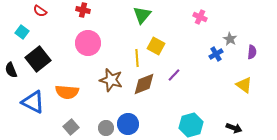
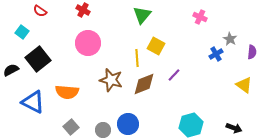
red cross: rotated 16 degrees clockwise
black semicircle: rotated 84 degrees clockwise
gray circle: moved 3 px left, 2 px down
